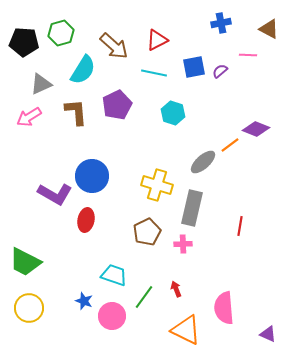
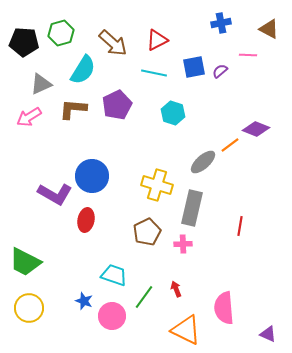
brown arrow: moved 1 px left, 3 px up
brown L-shape: moved 3 px left, 3 px up; rotated 80 degrees counterclockwise
